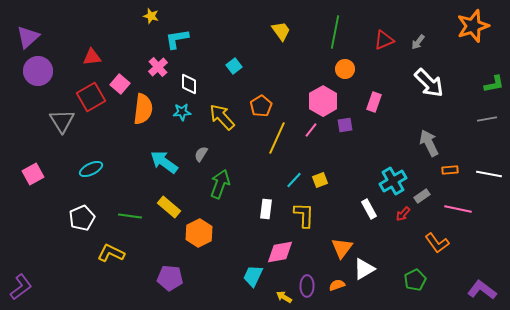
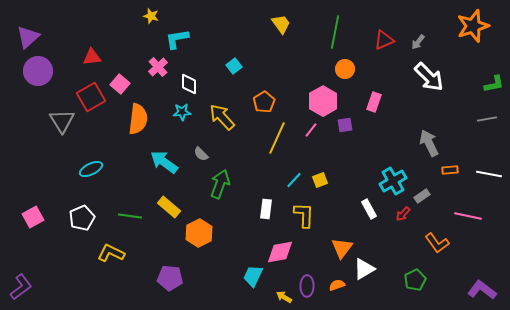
yellow trapezoid at (281, 31): moved 7 px up
white arrow at (429, 83): moved 6 px up
orange pentagon at (261, 106): moved 3 px right, 4 px up
orange semicircle at (143, 109): moved 5 px left, 10 px down
gray semicircle at (201, 154): rotated 77 degrees counterclockwise
pink square at (33, 174): moved 43 px down
pink line at (458, 209): moved 10 px right, 7 px down
